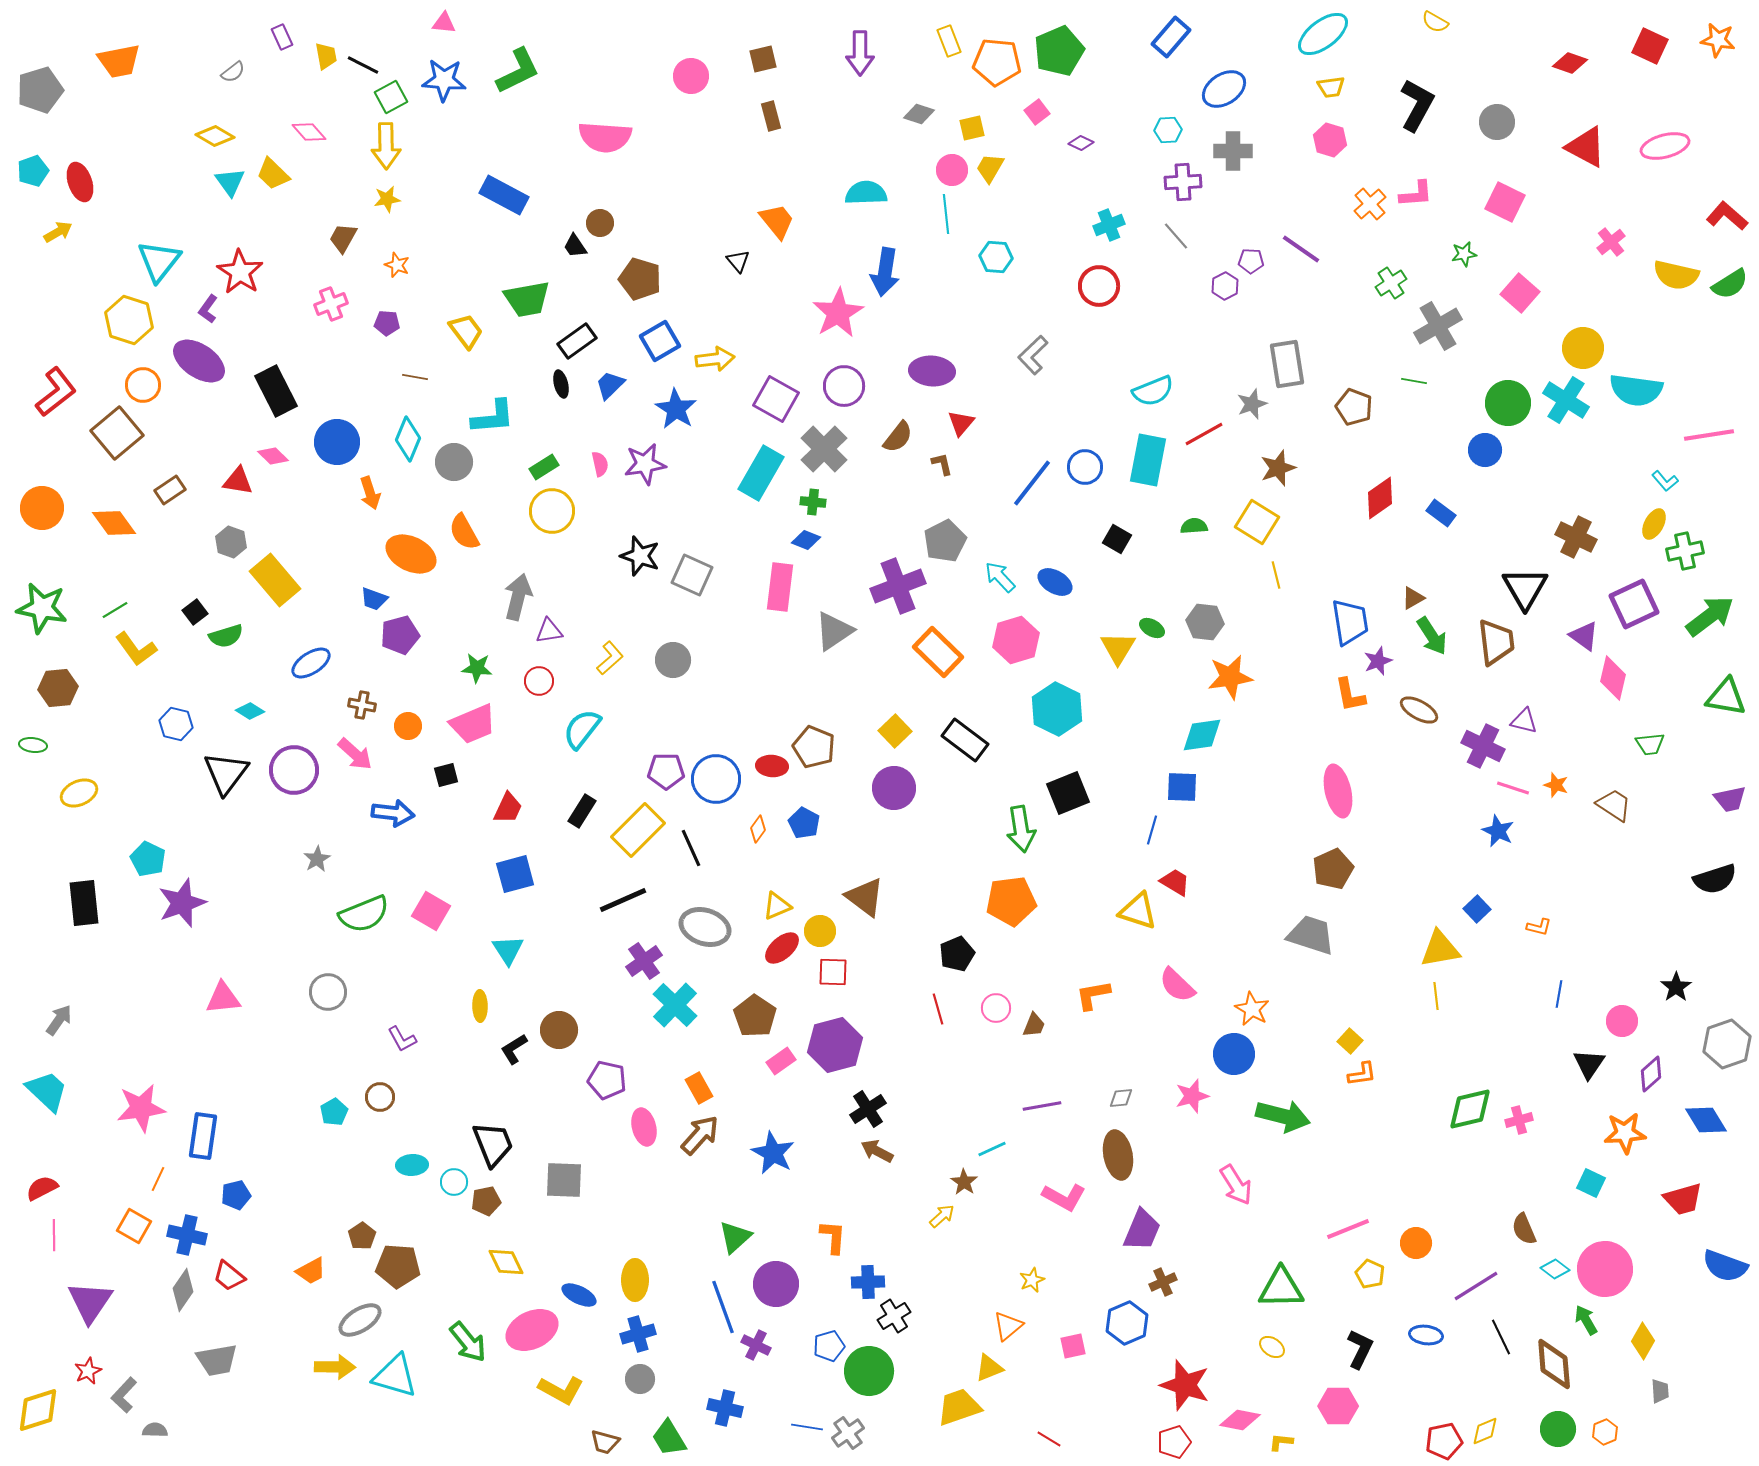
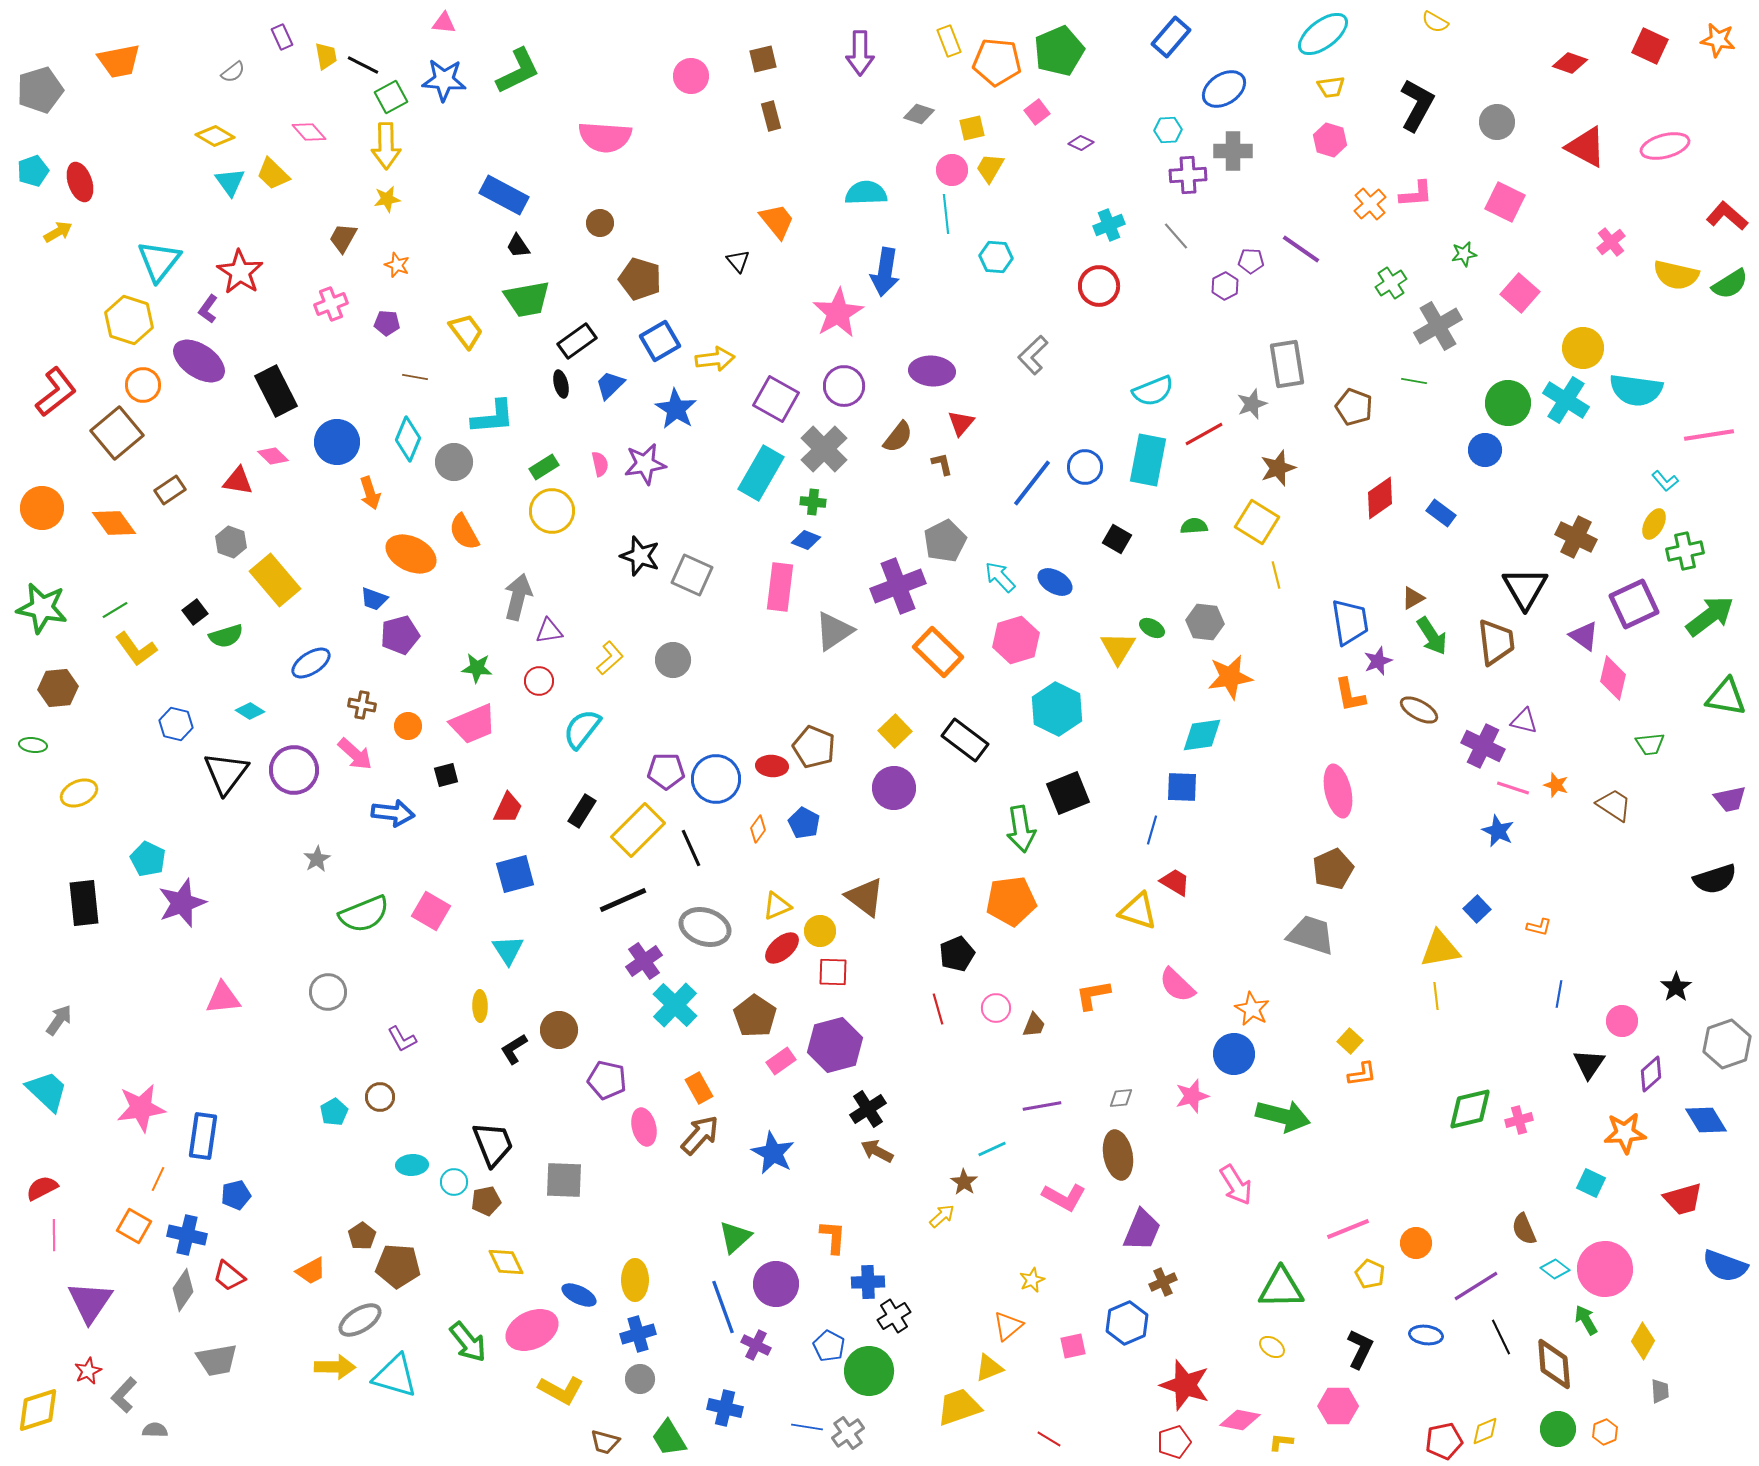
purple cross at (1183, 182): moved 5 px right, 7 px up
black trapezoid at (575, 246): moved 57 px left
blue pentagon at (829, 1346): rotated 28 degrees counterclockwise
